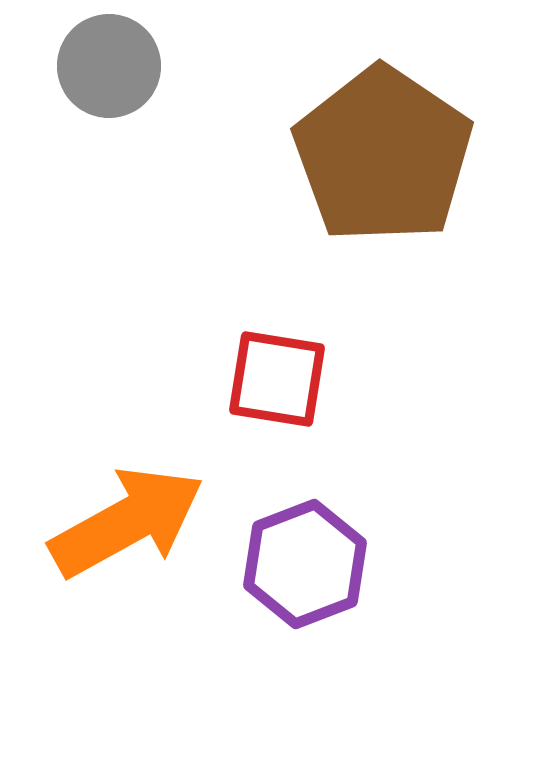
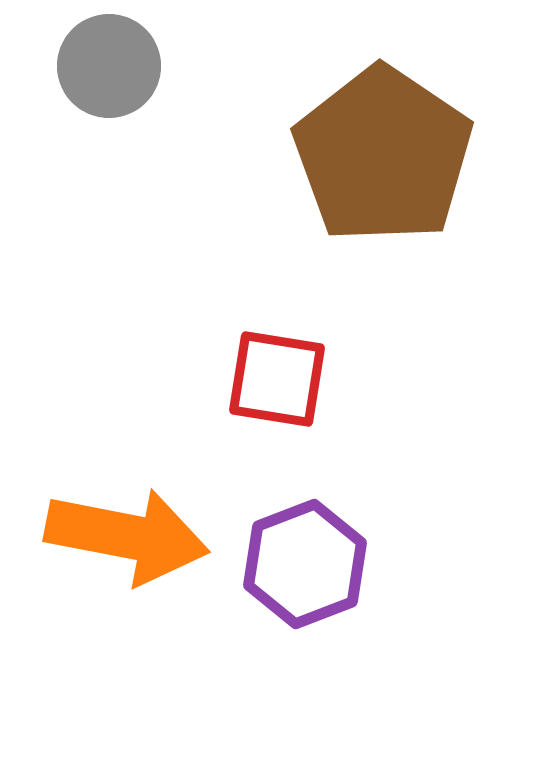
orange arrow: moved 14 px down; rotated 40 degrees clockwise
